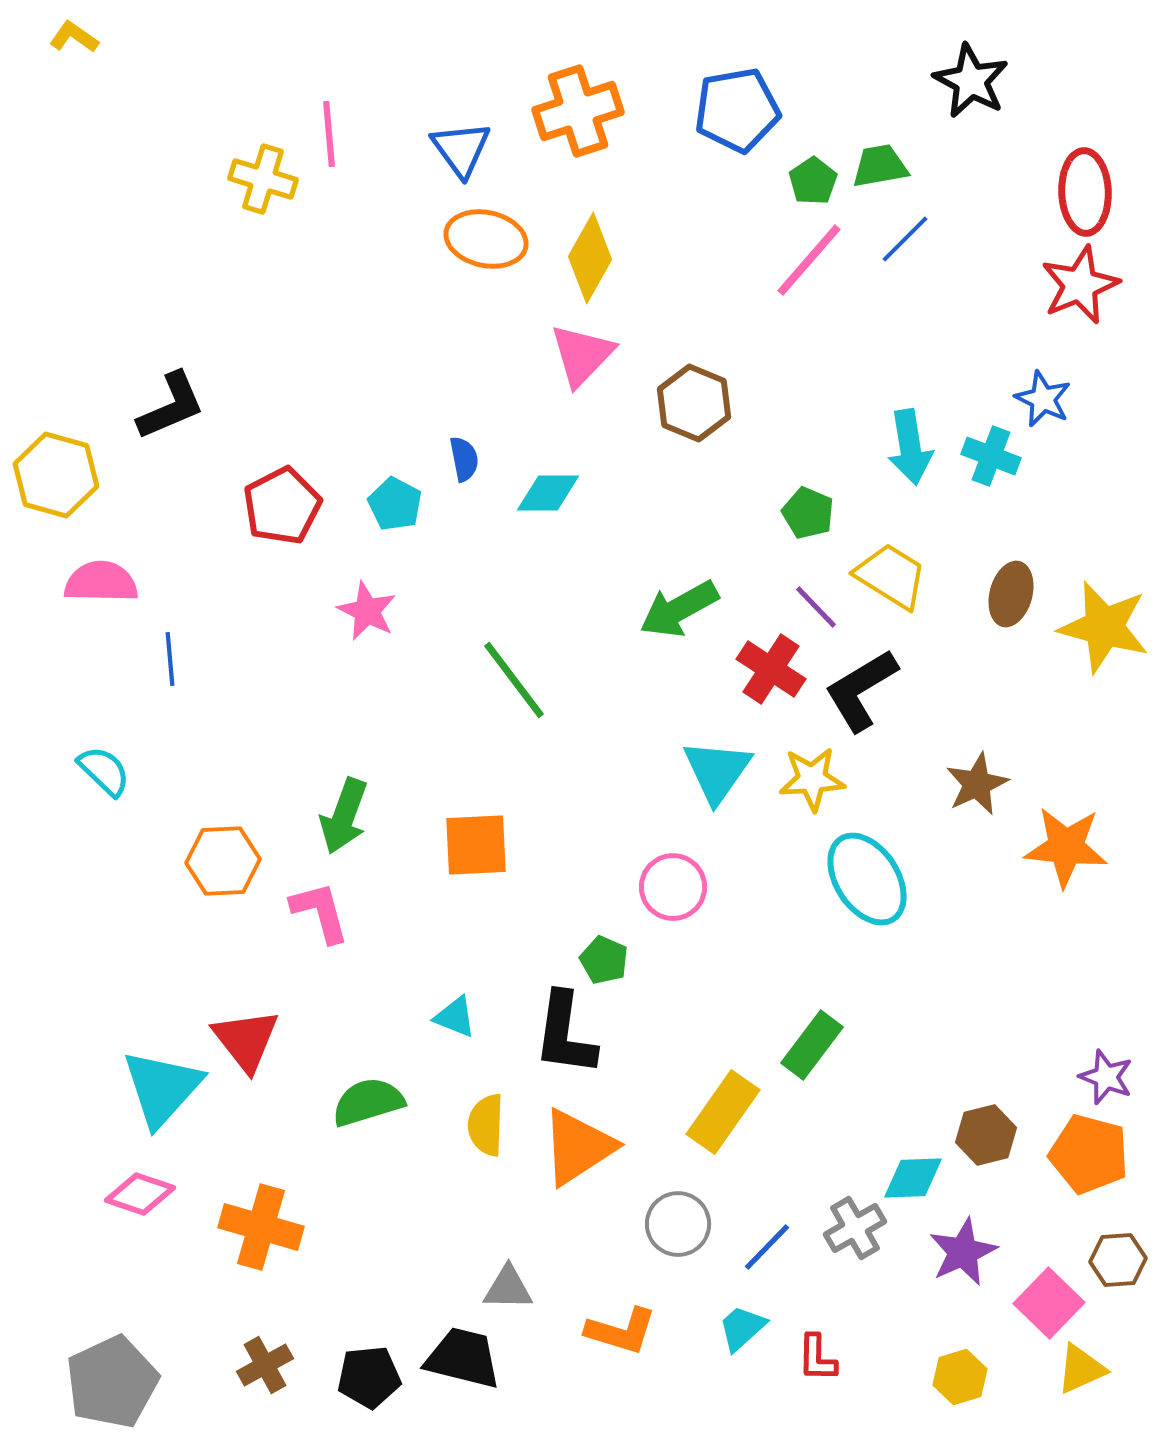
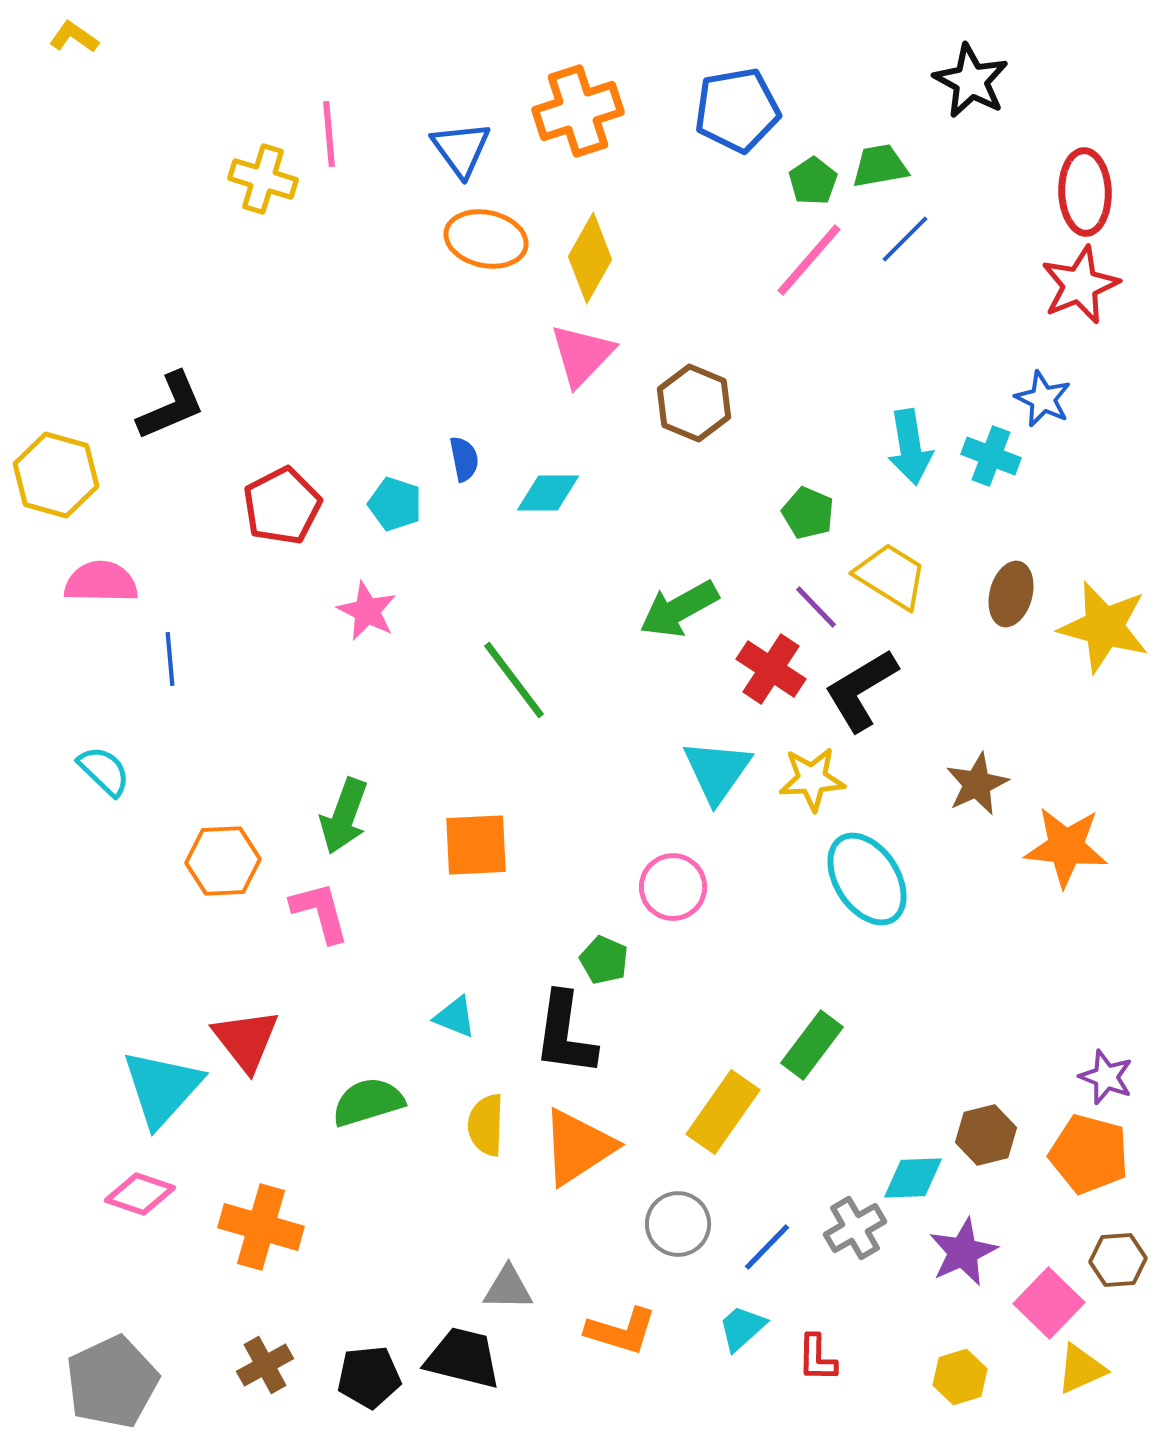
cyan pentagon at (395, 504): rotated 10 degrees counterclockwise
